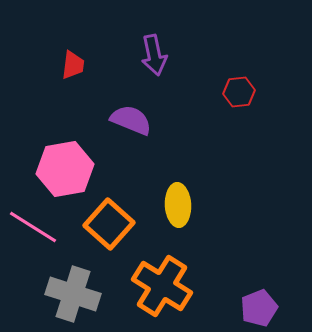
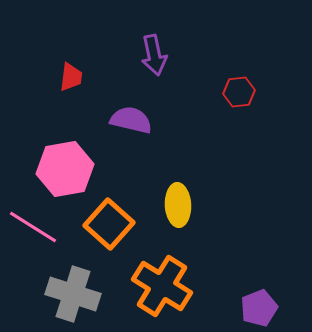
red trapezoid: moved 2 px left, 12 px down
purple semicircle: rotated 9 degrees counterclockwise
